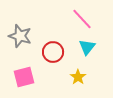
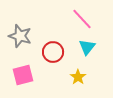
pink square: moved 1 px left, 2 px up
